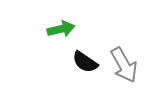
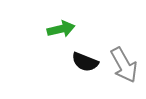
black semicircle: rotated 12 degrees counterclockwise
